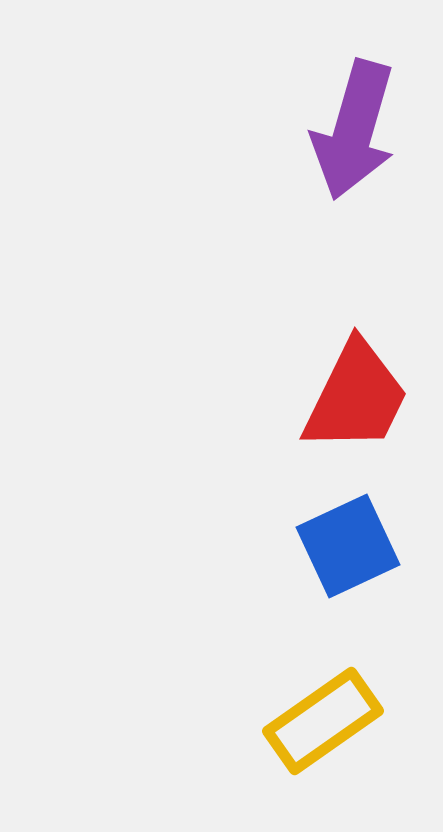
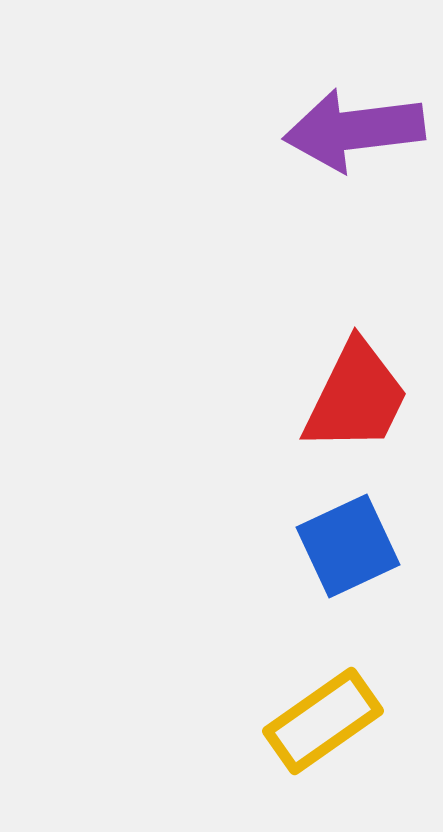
purple arrow: rotated 67 degrees clockwise
